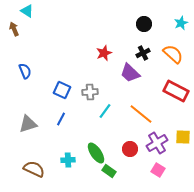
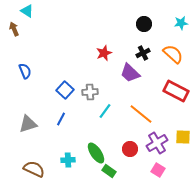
cyan star: rotated 16 degrees clockwise
blue square: moved 3 px right; rotated 18 degrees clockwise
